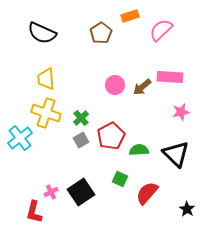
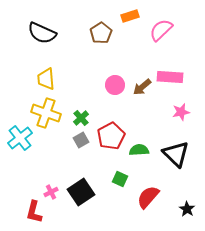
red semicircle: moved 1 px right, 4 px down
